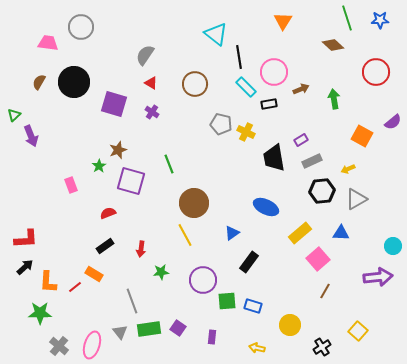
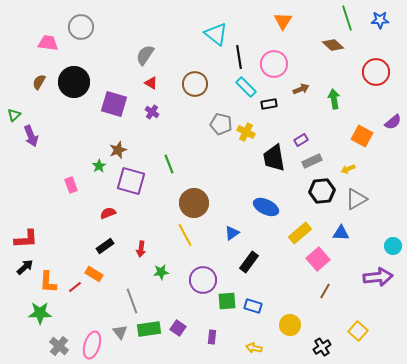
pink circle at (274, 72): moved 8 px up
yellow arrow at (257, 348): moved 3 px left
